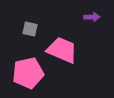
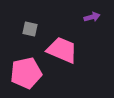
purple arrow: rotated 14 degrees counterclockwise
pink pentagon: moved 2 px left
